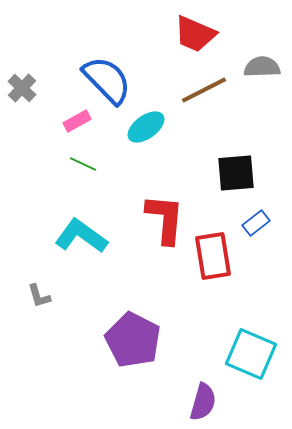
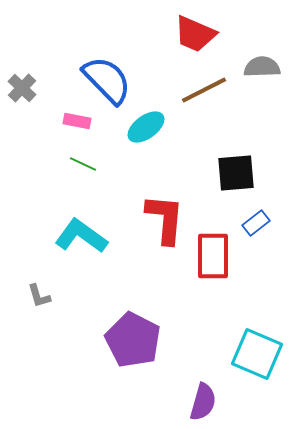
pink rectangle: rotated 40 degrees clockwise
red rectangle: rotated 9 degrees clockwise
cyan square: moved 6 px right
